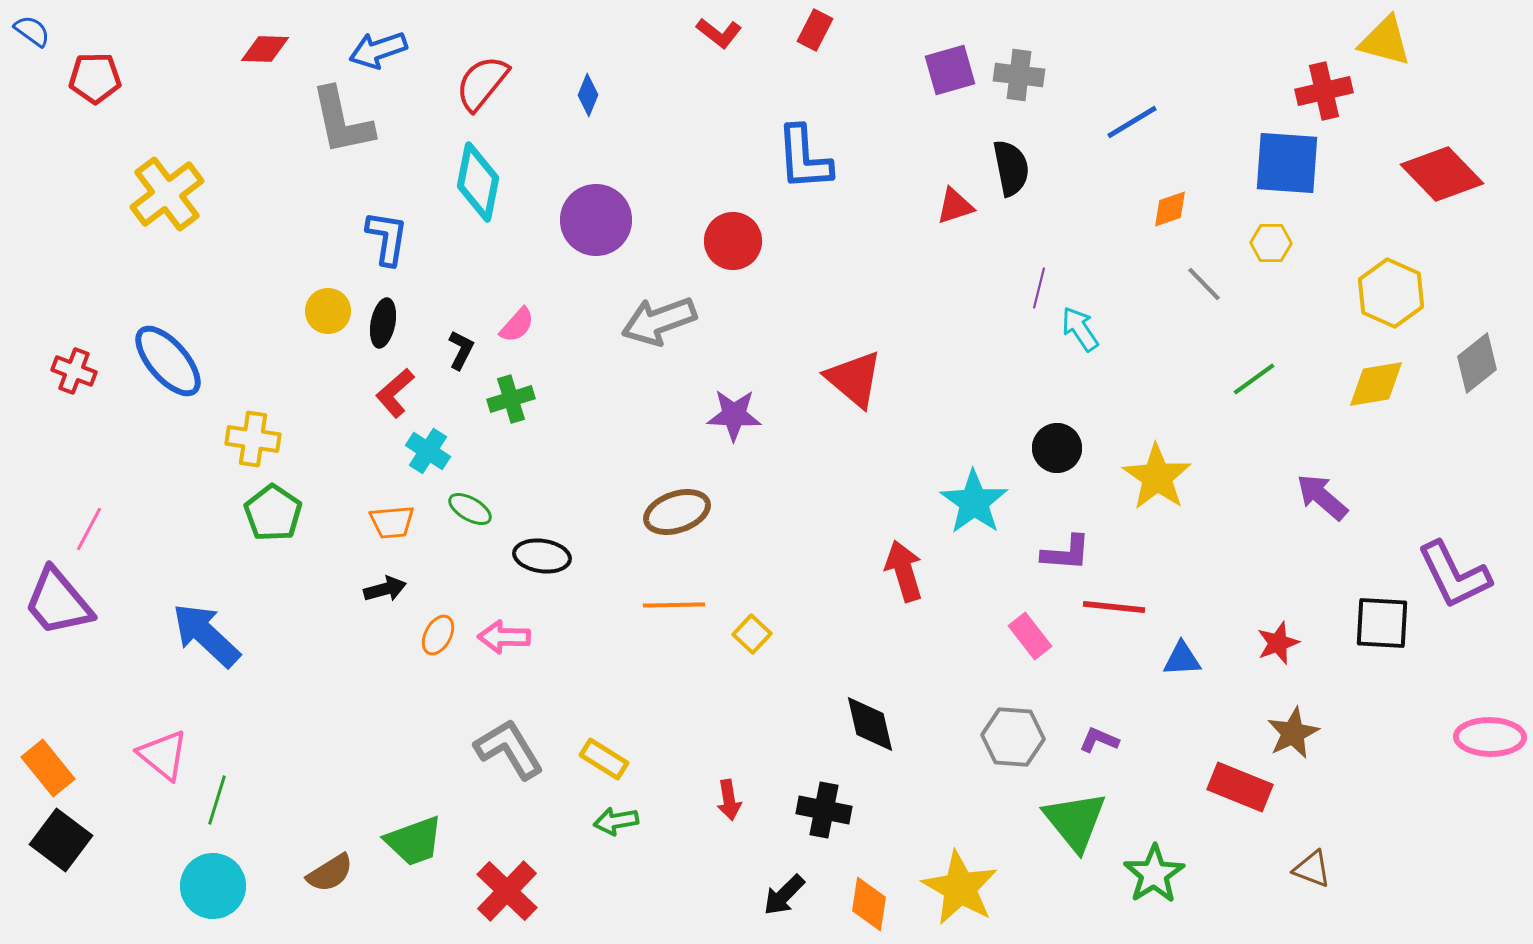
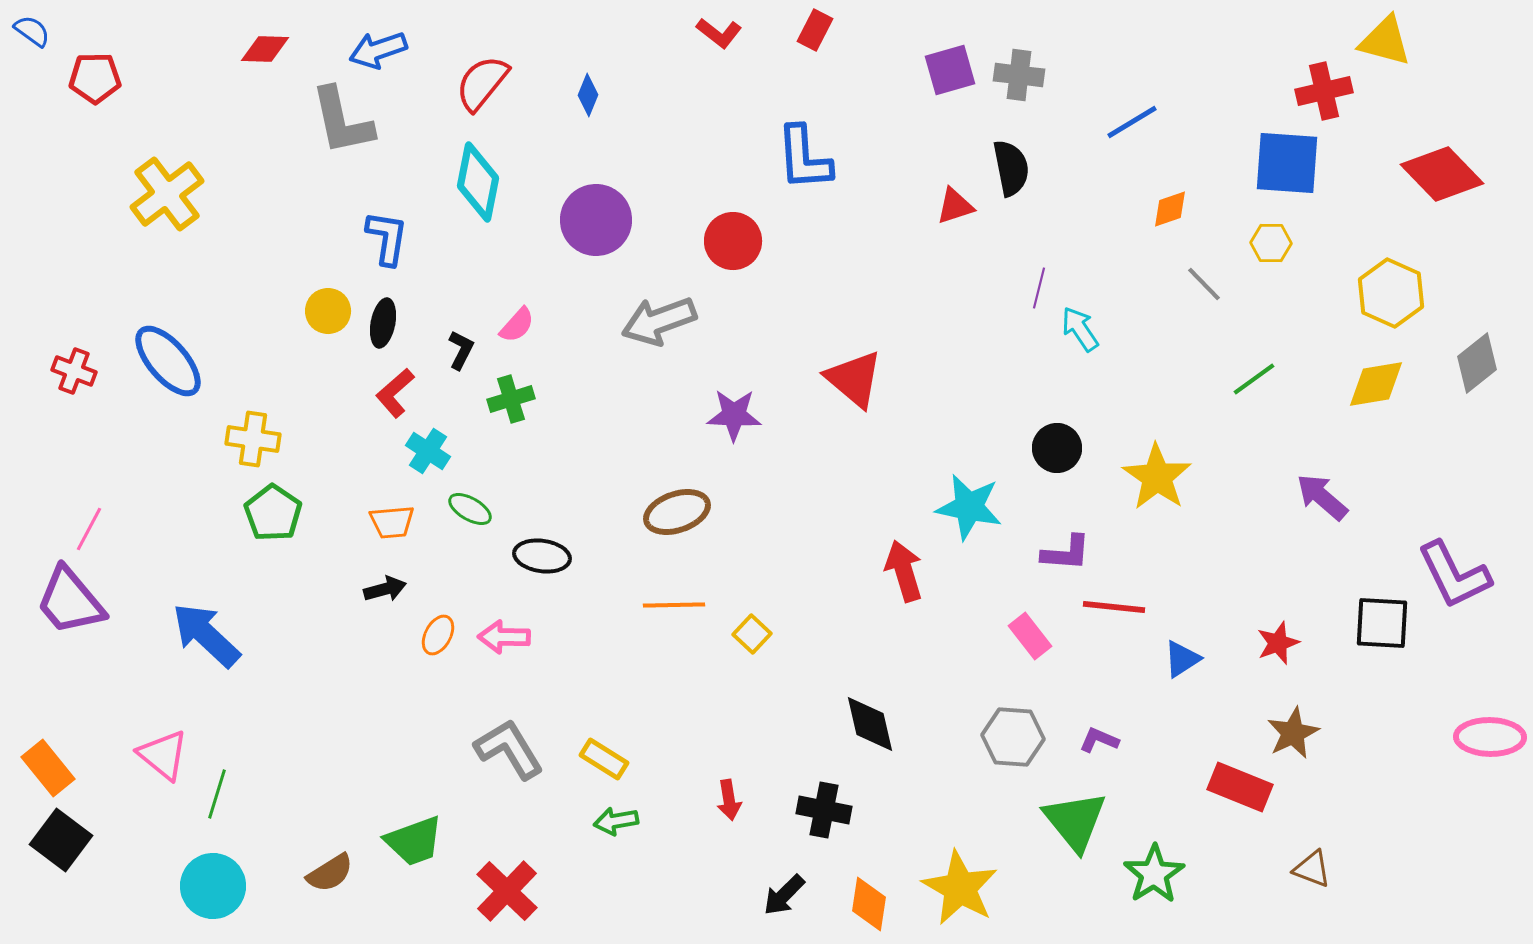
cyan star at (974, 502): moved 5 px left, 5 px down; rotated 24 degrees counterclockwise
purple trapezoid at (58, 602): moved 12 px right, 1 px up
blue triangle at (1182, 659): rotated 30 degrees counterclockwise
green line at (217, 800): moved 6 px up
